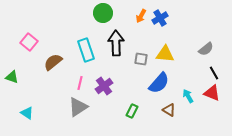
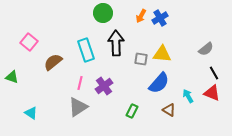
yellow triangle: moved 3 px left
cyan triangle: moved 4 px right
